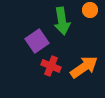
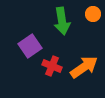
orange circle: moved 3 px right, 4 px down
purple square: moved 7 px left, 5 px down
red cross: moved 1 px right
